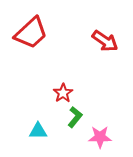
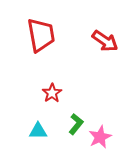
red trapezoid: moved 10 px right, 2 px down; rotated 57 degrees counterclockwise
red star: moved 11 px left
green L-shape: moved 1 px right, 7 px down
pink star: rotated 25 degrees counterclockwise
